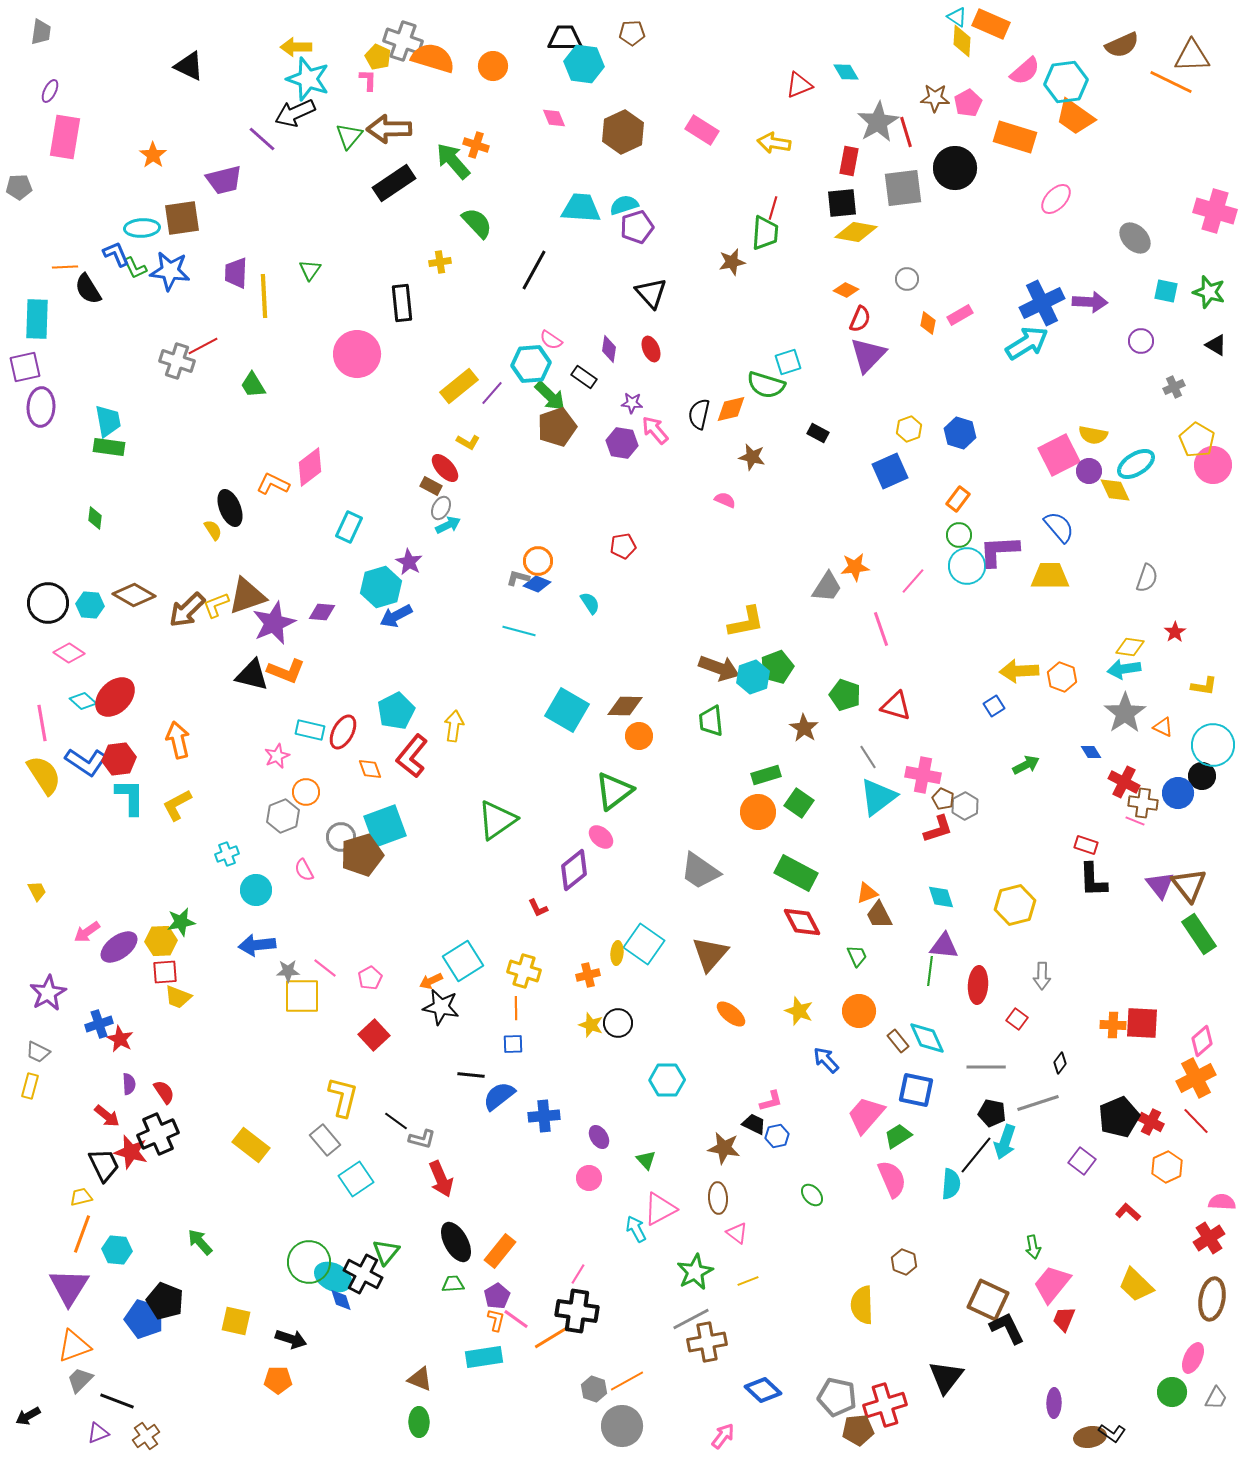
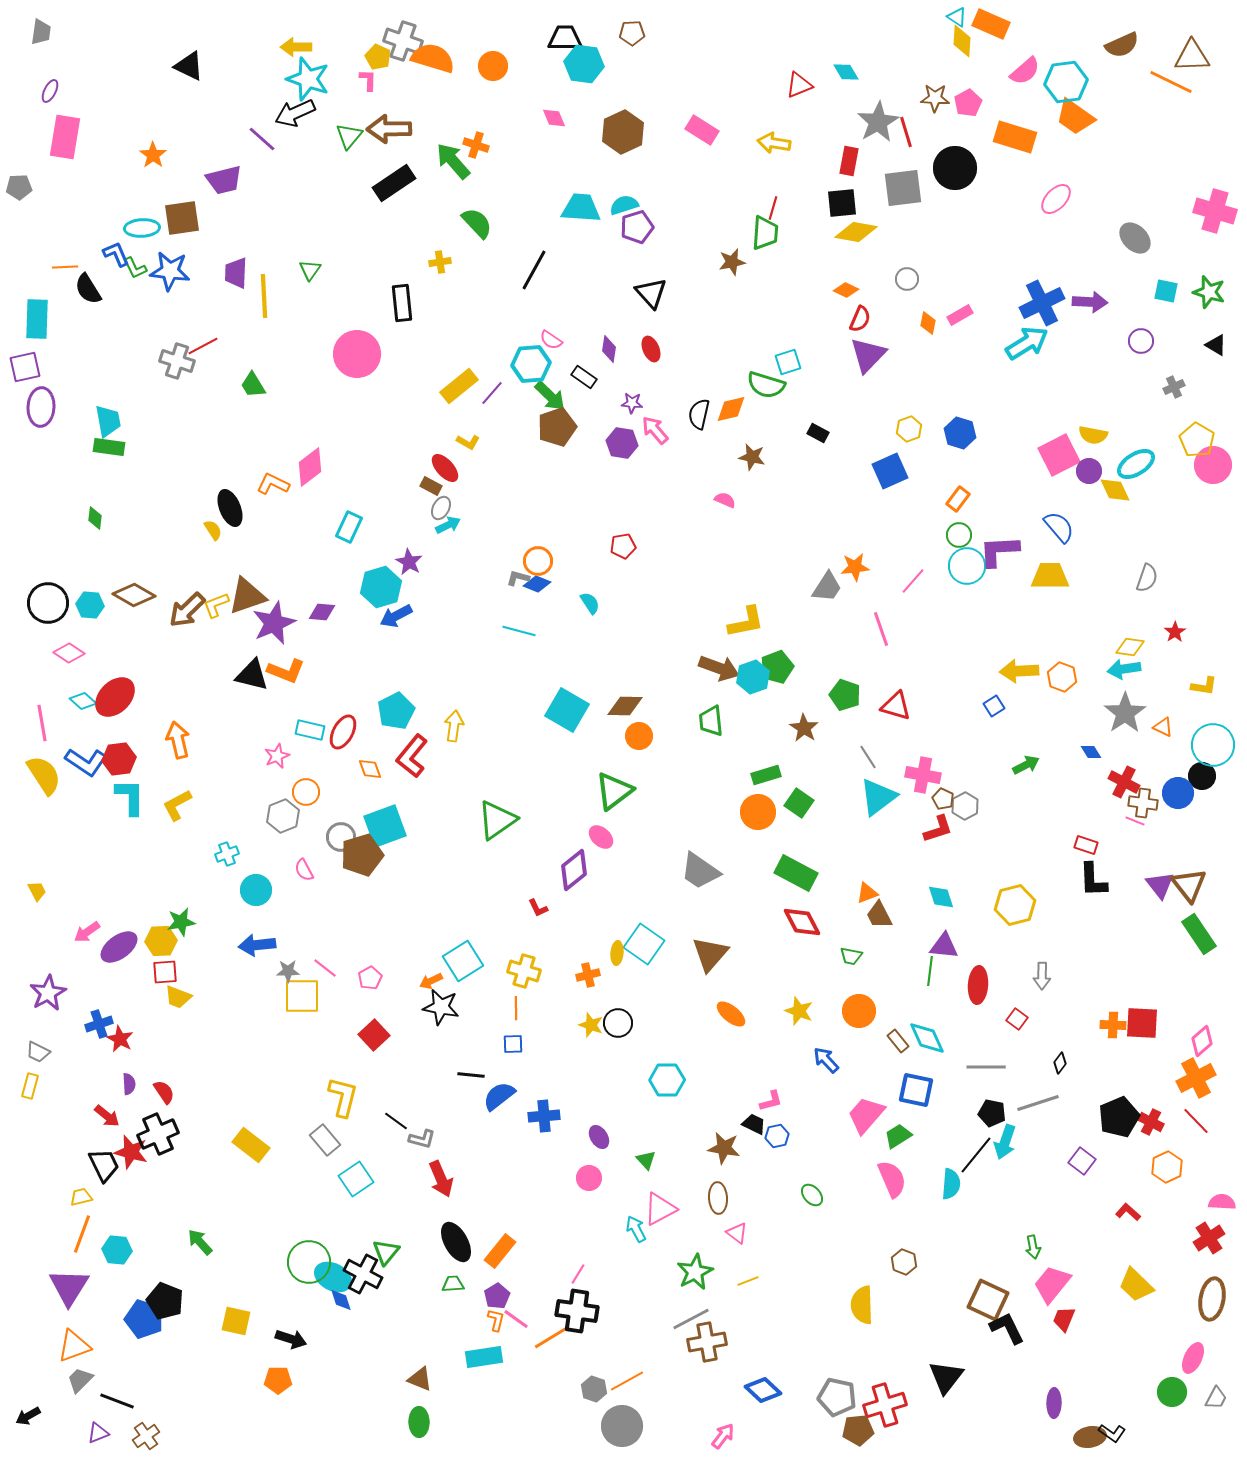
green trapezoid at (857, 956): moved 6 px left; rotated 125 degrees clockwise
